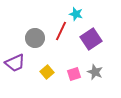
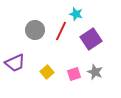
gray circle: moved 8 px up
